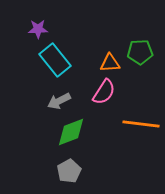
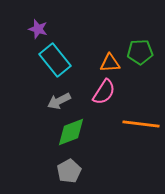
purple star: rotated 18 degrees clockwise
